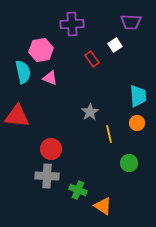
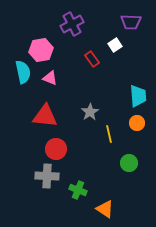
purple cross: rotated 25 degrees counterclockwise
red triangle: moved 28 px right
red circle: moved 5 px right
orange triangle: moved 2 px right, 3 px down
